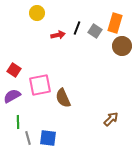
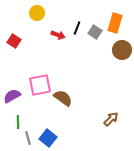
gray square: moved 1 px down
red arrow: rotated 32 degrees clockwise
brown circle: moved 4 px down
red square: moved 29 px up
brown semicircle: rotated 150 degrees clockwise
blue square: rotated 30 degrees clockwise
